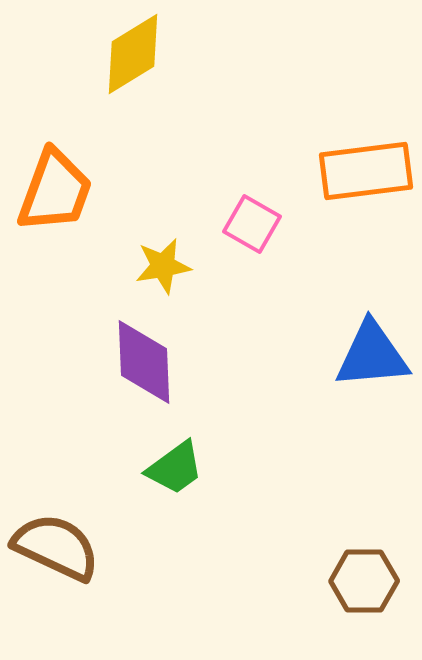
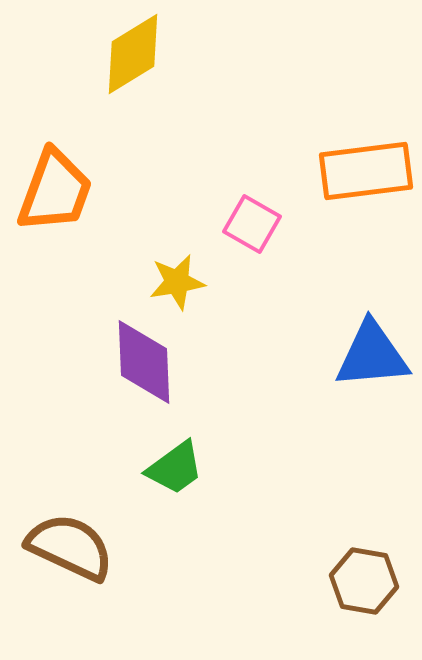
yellow star: moved 14 px right, 16 px down
brown semicircle: moved 14 px right
brown hexagon: rotated 10 degrees clockwise
